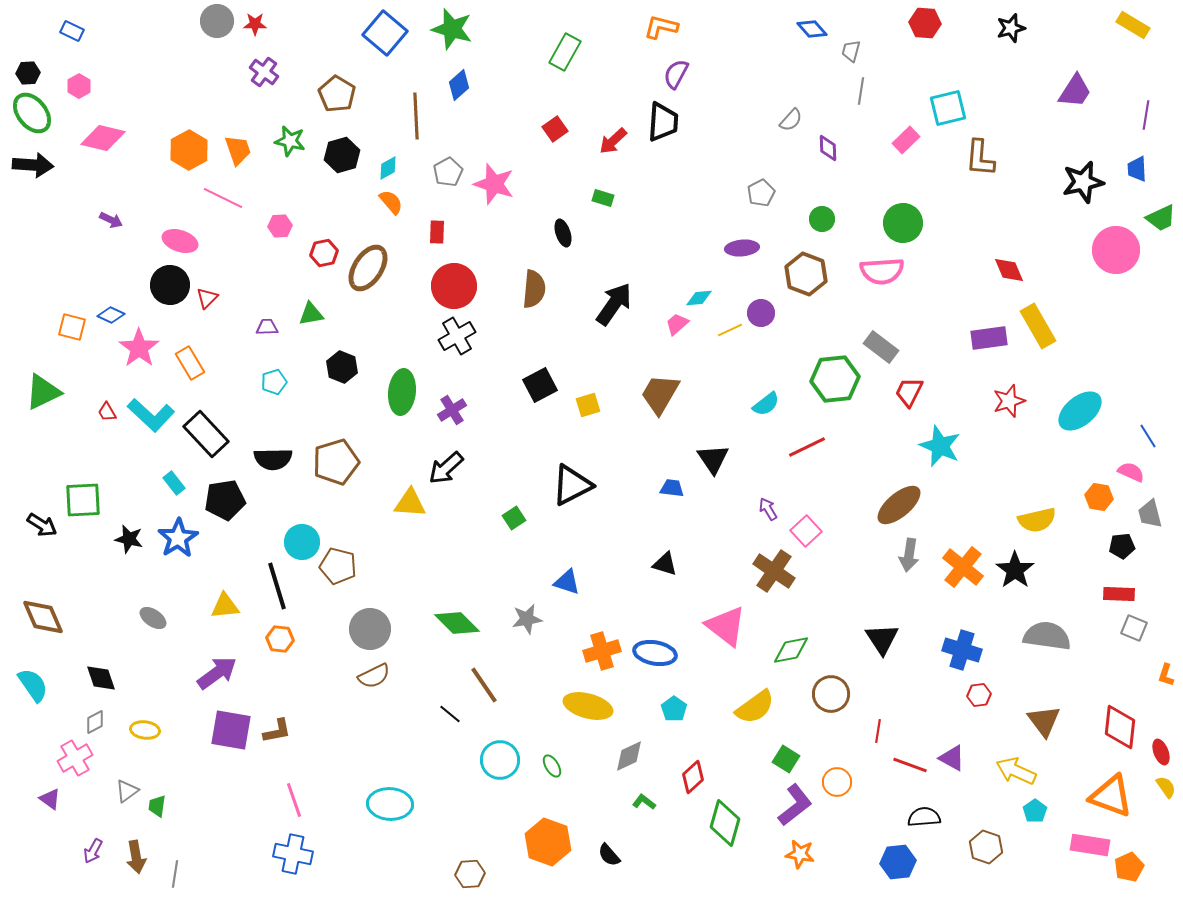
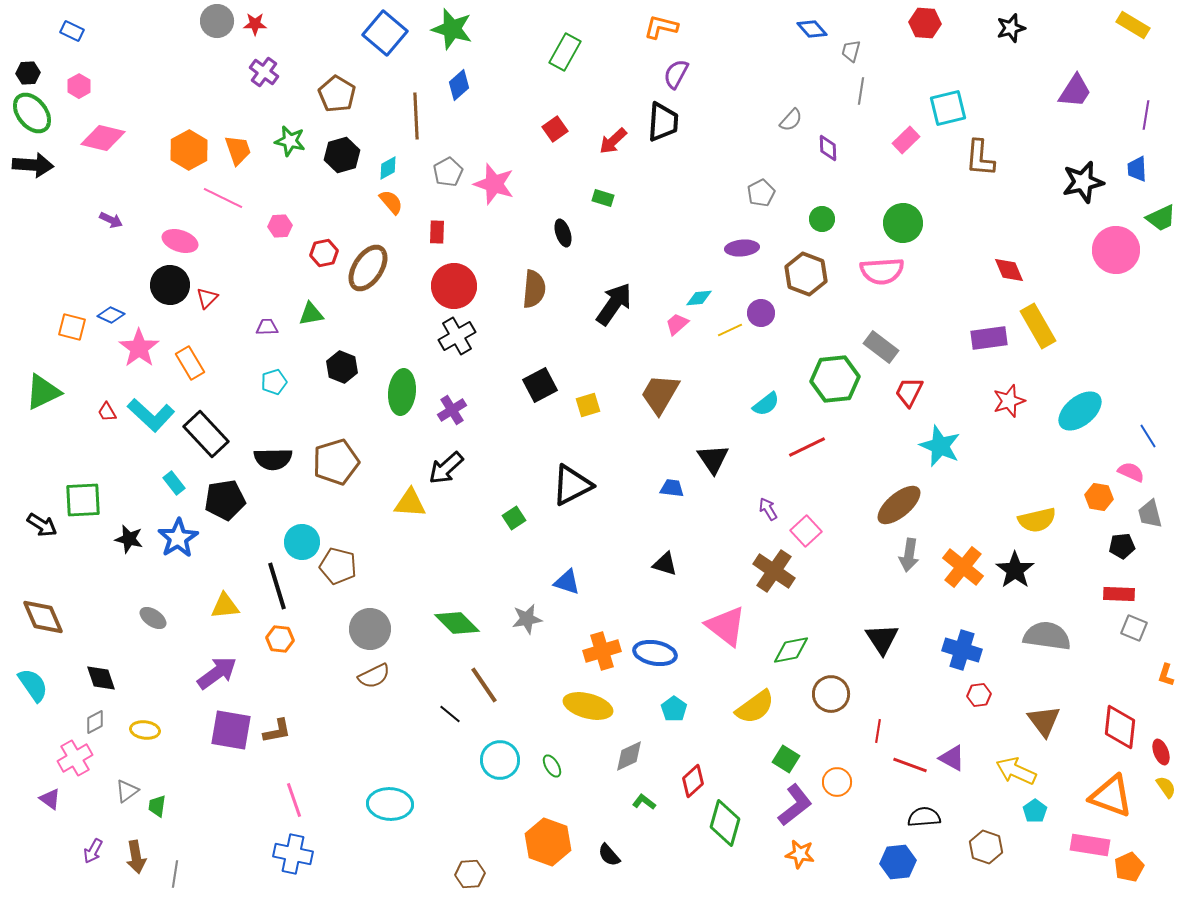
red diamond at (693, 777): moved 4 px down
